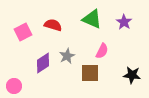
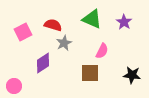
gray star: moved 3 px left, 13 px up
